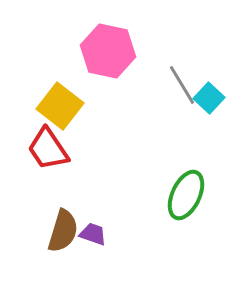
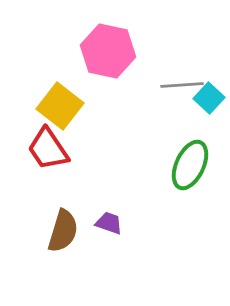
gray line: rotated 63 degrees counterclockwise
green ellipse: moved 4 px right, 30 px up
purple trapezoid: moved 16 px right, 11 px up
